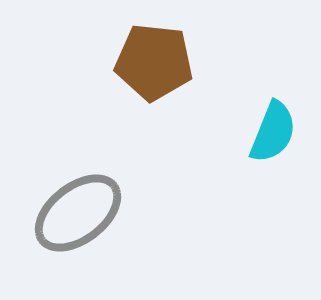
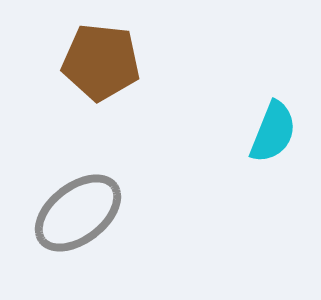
brown pentagon: moved 53 px left
